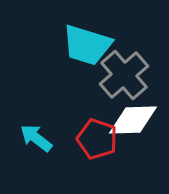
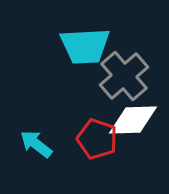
cyan trapezoid: moved 2 px left, 1 px down; rotated 20 degrees counterclockwise
gray cross: moved 1 px down
cyan arrow: moved 6 px down
